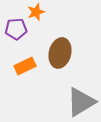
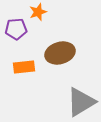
orange star: moved 2 px right
brown ellipse: rotated 60 degrees clockwise
orange rectangle: moved 1 px left, 1 px down; rotated 20 degrees clockwise
